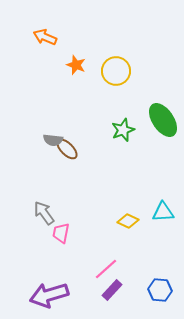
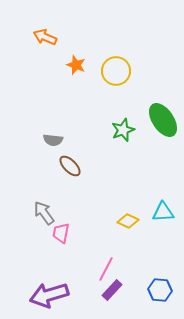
brown ellipse: moved 3 px right, 17 px down
pink line: rotated 20 degrees counterclockwise
